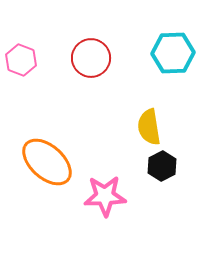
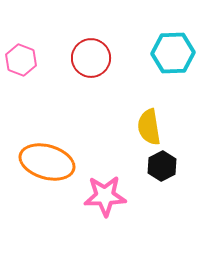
orange ellipse: rotated 26 degrees counterclockwise
